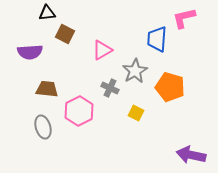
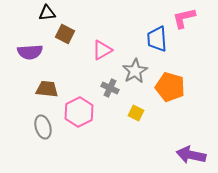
blue trapezoid: rotated 8 degrees counterclockwise
pink hexagon: moved 1 px down
